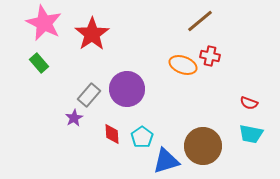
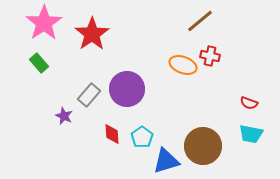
pink star: rotated 12 degrees clockwise
purple star: moved 10 px left, 2 px up; rotated 18 degrees counterclockwise
